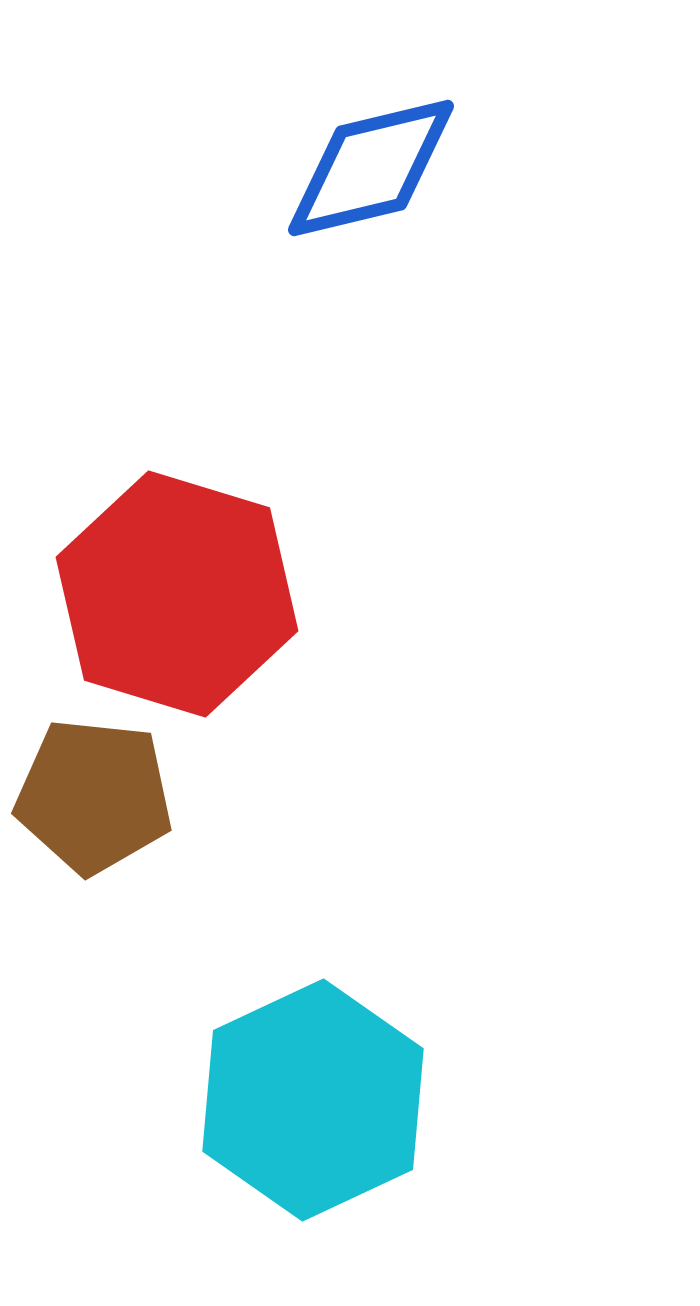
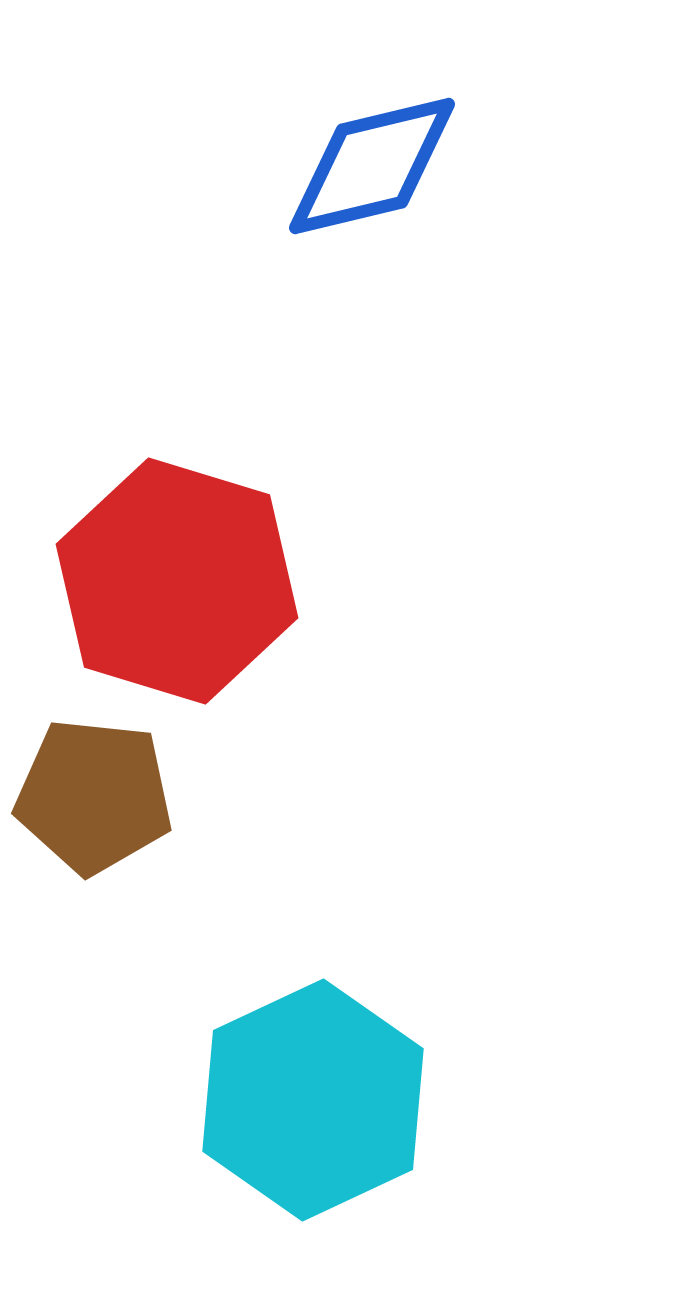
blue diamond: moved 1 px right, 2 px up
red hexagon: moved 13 px up
